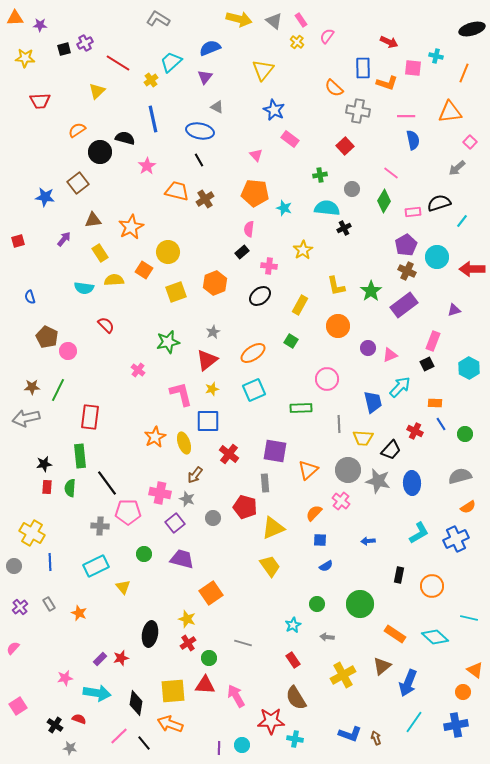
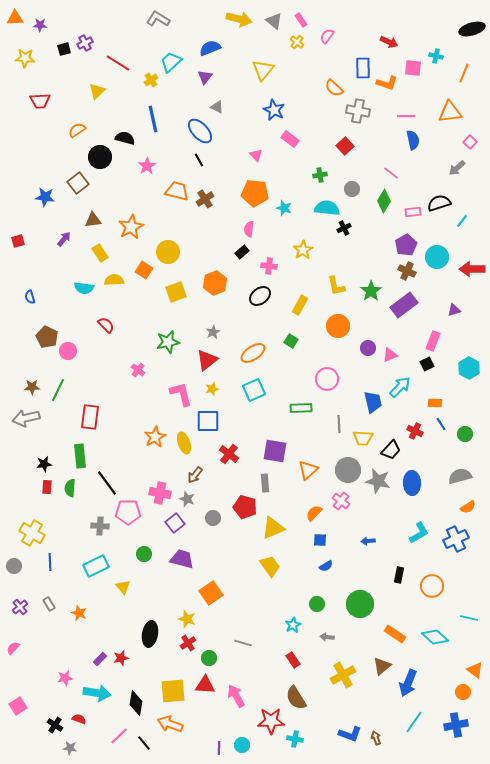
blue ellipse at (200, 131): rotated 36 degrees clockwise
black circle at (100, 152): moved 5 px down
